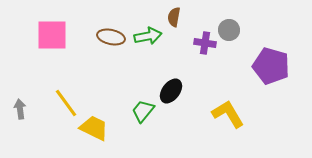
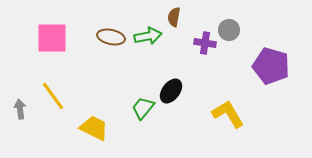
pink square: moved 3 px down
yellow line: moved 13 px left, 7 px up
green trapezoid: moved 3 px up
